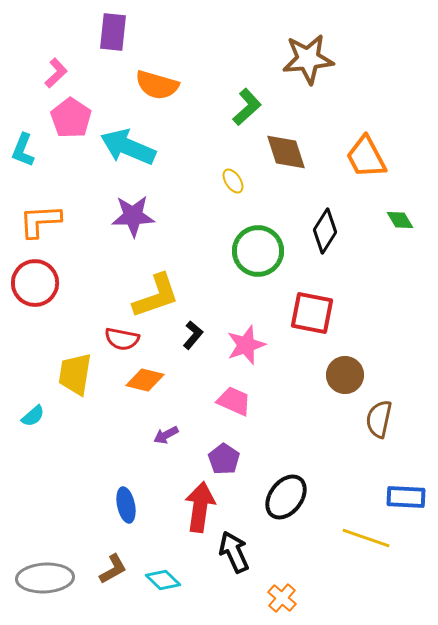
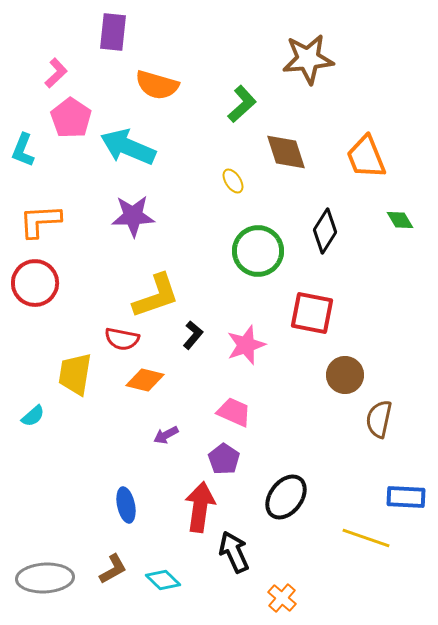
green L-shape: moved 5 px left, 3 px up
orange trapezoid: rotated 6 degrees clockwise
pink trapezoid: moved 11 px down
